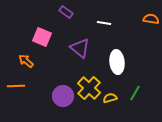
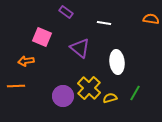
orange arrow: rotated 49 degrees counterclockwise
